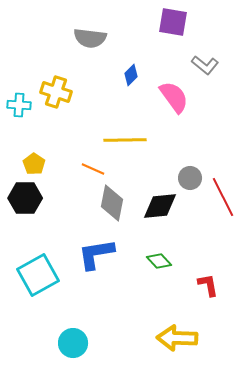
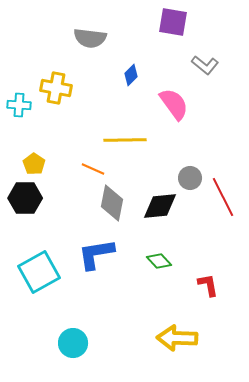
yellow cross: moved 4 px up; rotated 8 degrees counterclockwise
pink semicircle: moved 7 px down
cyan square: moved 1 px right, 3 px up
